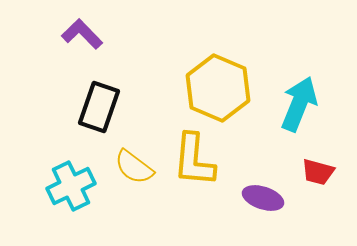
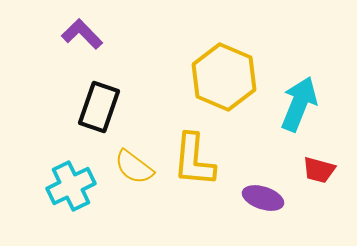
yellow hexagon: moved 6 px right, 11 px up
red trapezoid: moved 1 px right, 2 px up
